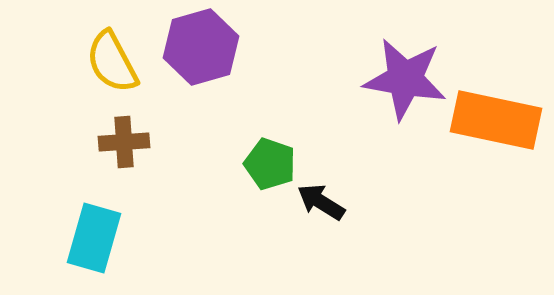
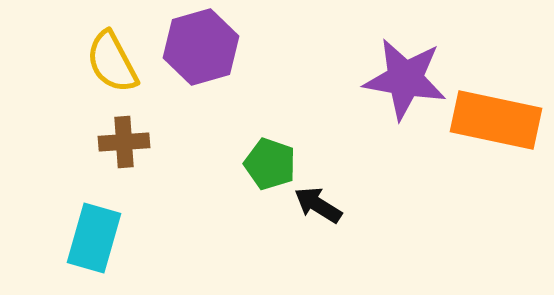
black arrow: moved 3 px left, 3 px down
